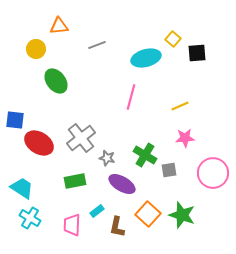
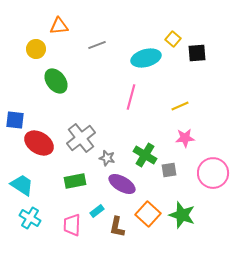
cyan trapezoid: moved 3 px up
